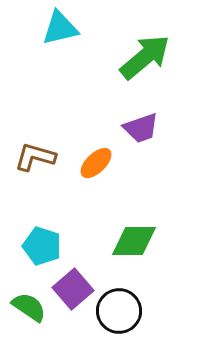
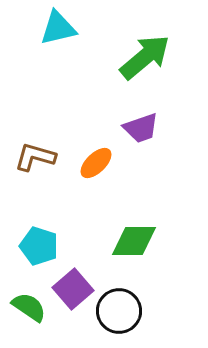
cyan triangle: moved 2 px left
cyan pentagon: moved 3 px left
